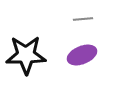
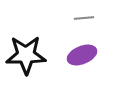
gray line: moved 1 px right, 1 px up
